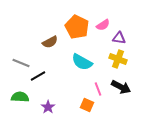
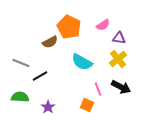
orange pentagon: moved 8 px left
yellow cross: rotated 30 degrees clockwise
black line: moved 2 px right
